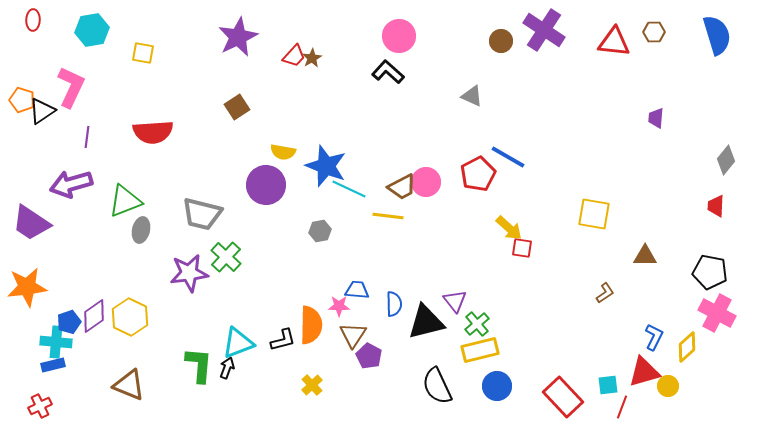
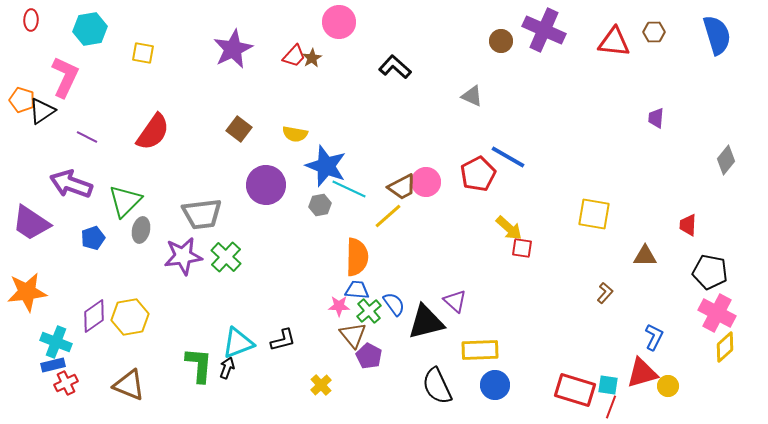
red ellipse at (33, 20): moved 2 px left
cyan hexagon at (92, 30): moved 2 px left, 1 px up
purple cross at (544, 30): rotated 9 degrees counterclockwise
pink circle at (399, 36): moved 60 px left, 14 px up
purple star at (238, 37): moved 5 px left, 12 px down
black L-shape at (388, 72): moved 7 px right, 5 px up
pink L-shape at (71, 87): moved 6 px left, 10 px up
brown square at (237, 107): moved 2 px right, 22 px down; rotated 20 degrees counterclockwise
red semicircle at (153, 132): rotated 51 degrees counterclockwise
purple line at (87, 137): rotated 70 degrees counterclockwise
yellow semicircle at (283, 152): moved 12 px right, 18 px up
purple arrow at (71, 184): rotated 36 degrees clockwise
green triangle at (125, 201): rotated 24 degrees counterclockwise
red trapezoid at (716, 206): moved 28 px left, 19 px down
gray trapezoid at (202, 214): rotated 21 degrees counterclockwise
yellow line at (388, 216): rotated 48 degrees counterclockwise
gray hexagon at (320, 231): moved 26 px up
purple star at (189, 273): moved 6 px left, 17 px up
orange star at (27, 287): moved 5 px down
brown L-shape at (605, 293): rotated 15 degrees counterclockwise
purple triangle at (455, 301): rotated 10 degrees counterclockwise
blue semicircle at (394, 304): rotated 35 degrees counterclockwise
yellow hexagon at (130, 317): rotated 24 degrees clockwise
blue pentagon at (69, 322): moved 24 px right, 84 px up
green cross at (477, 324): moved 108 px left, 13 px up
orange semicircle at (311, 325): moved 46 px right, 68 px up
brown triangle at (353, 335): rotated 12 degrees counterclockwise
cyan cross at (56, 342): rotated 16 degrees clockwise
yellow diamond at (687, 347): moved 38 px right
yellow rectangle at (480, 350): rotated 12 degrees clockwise
red triangle at (644, 372): moved 2 px left, 1 px down
yellow cross at (312, 385): moved 9 px right
cyan square at (608, 385): rotated 15 degrees clockwise
blue circle at (497, 386): moved 2 px left, 1 px up
red rectangle at (563, 397): moved 12 px right, 7 px up; rotated 30 degrees counterclockwise
red cross at (40, 406): moved 26 px right, 23 px up
red line at (622, 407): moved 11 px left
